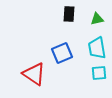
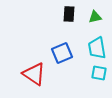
green triangle: moved 2 px left, 2 px up
cyan square: rotated 14 degrees clockwise
